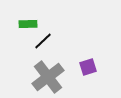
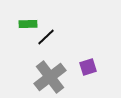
black line: moved 3 px right, 4 px up
gray cross: moved 2 px right
